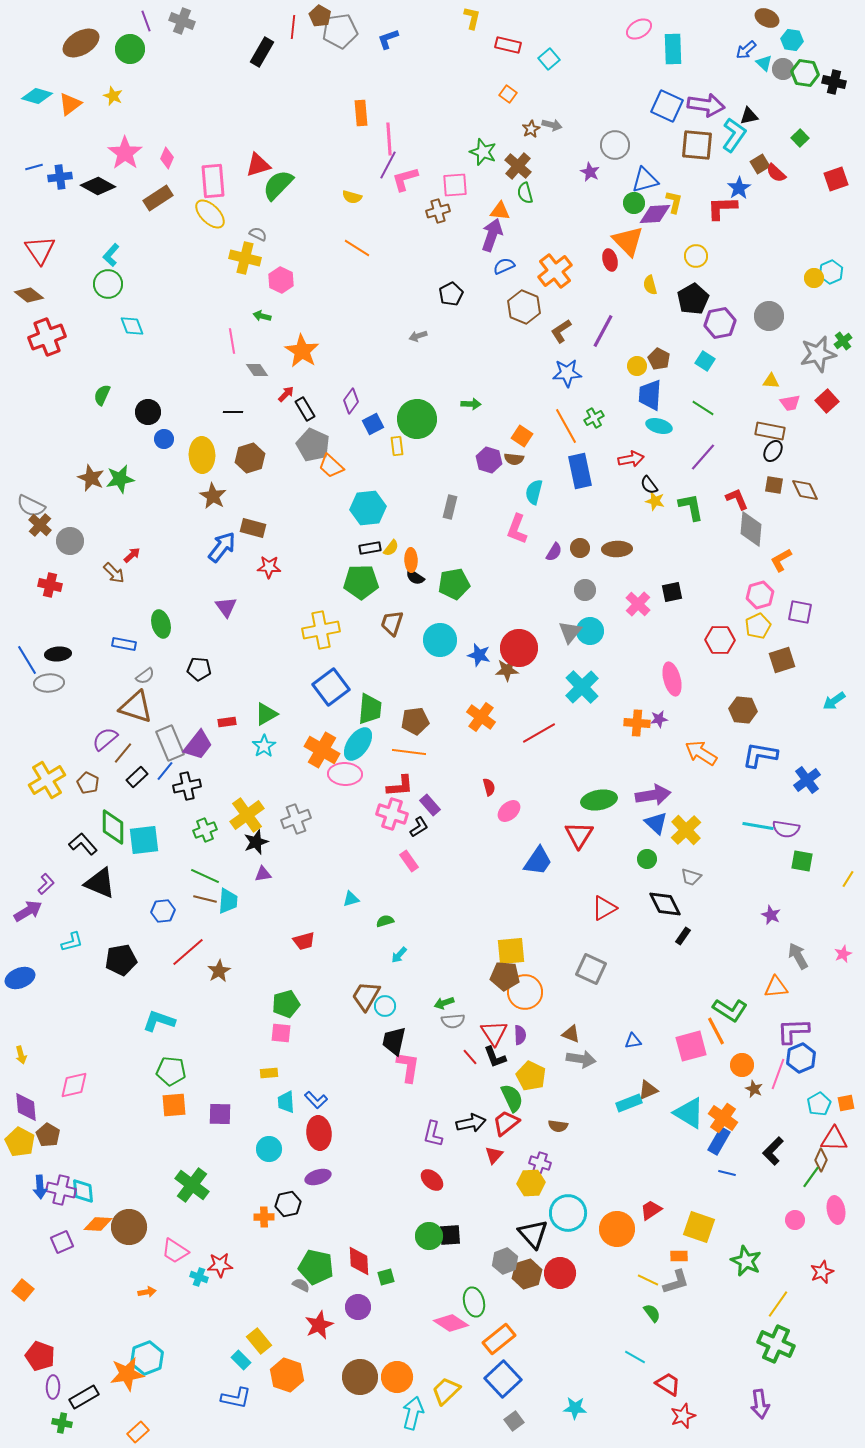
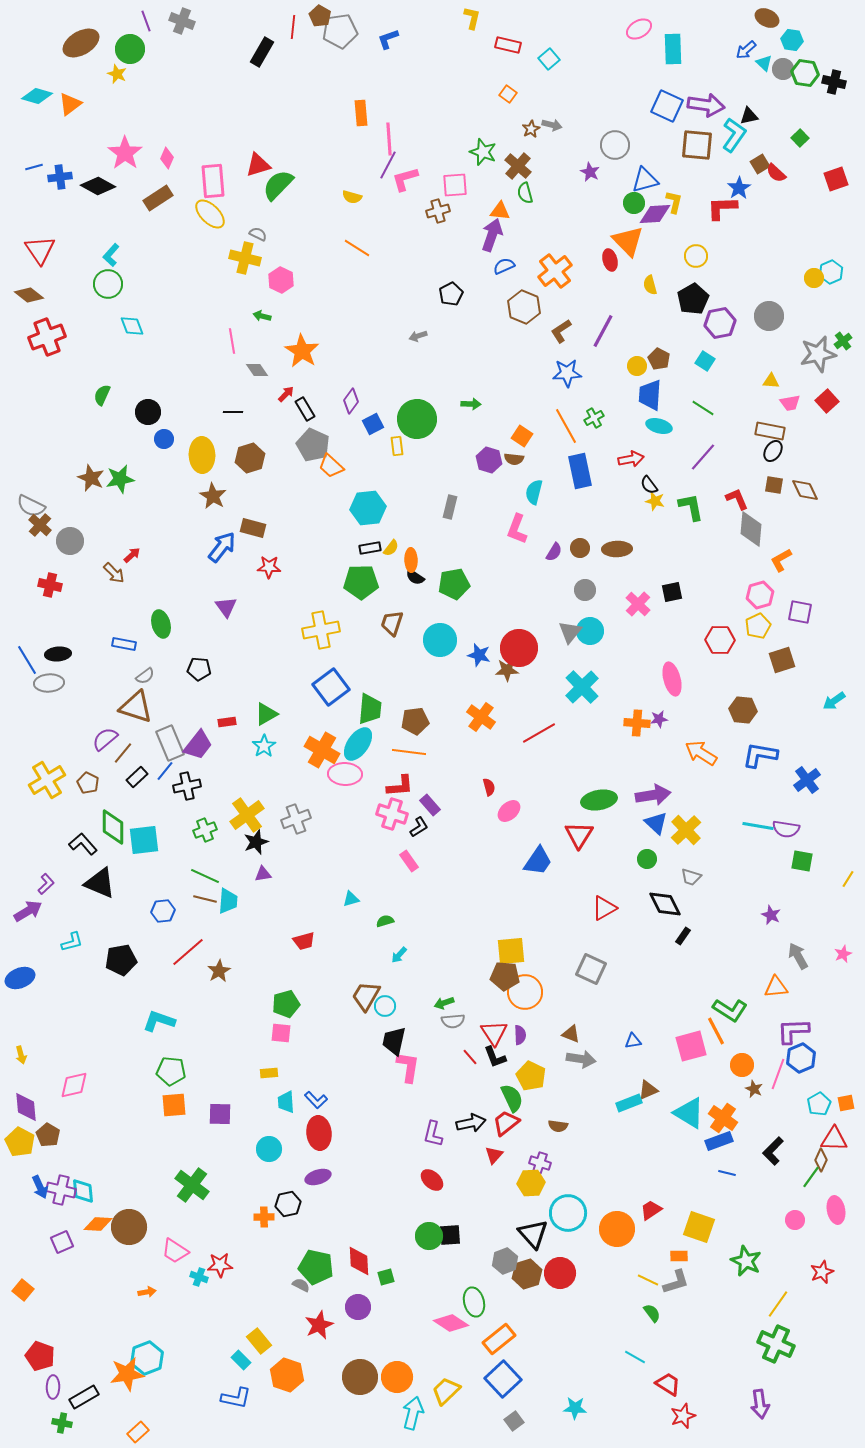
yellow star at (113, 96): moved 4 px right, 22 px up
blue rectangle at (719, 1141): rotated 40 degrees clockwise
blue arrow at (40, 1187): rotated 20 degrees counterclockwise
